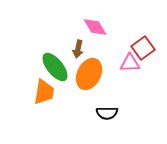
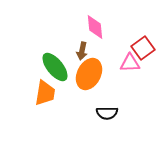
pink diamond: rotated 25 degrees clockwise
brown arrow: moved 4 px right, 2 px down
orange trapezoid: moved 1 px right, 1 px down
